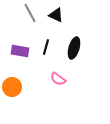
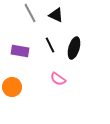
black line: moved 4 px right, 2 px up; rotated 42 degrees counterclockwise
